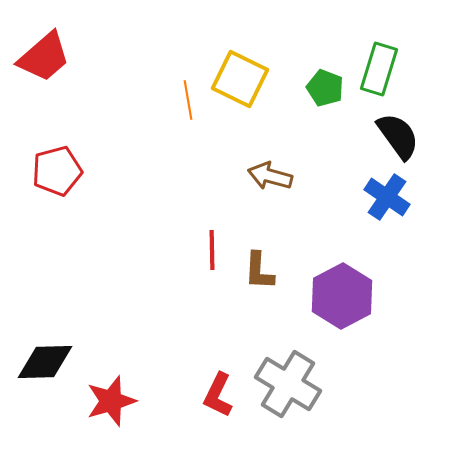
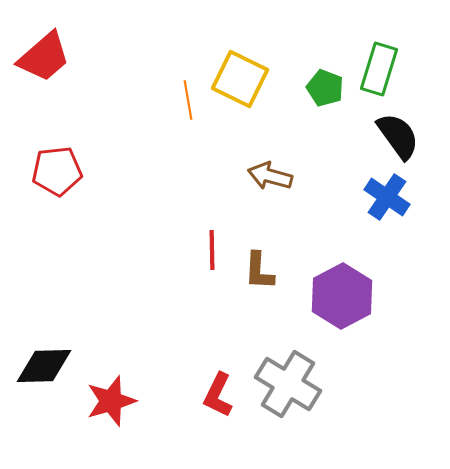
red pentagon: rotated 9 degrees clockwise
black diamond: moved 1 px left, 4 px down
